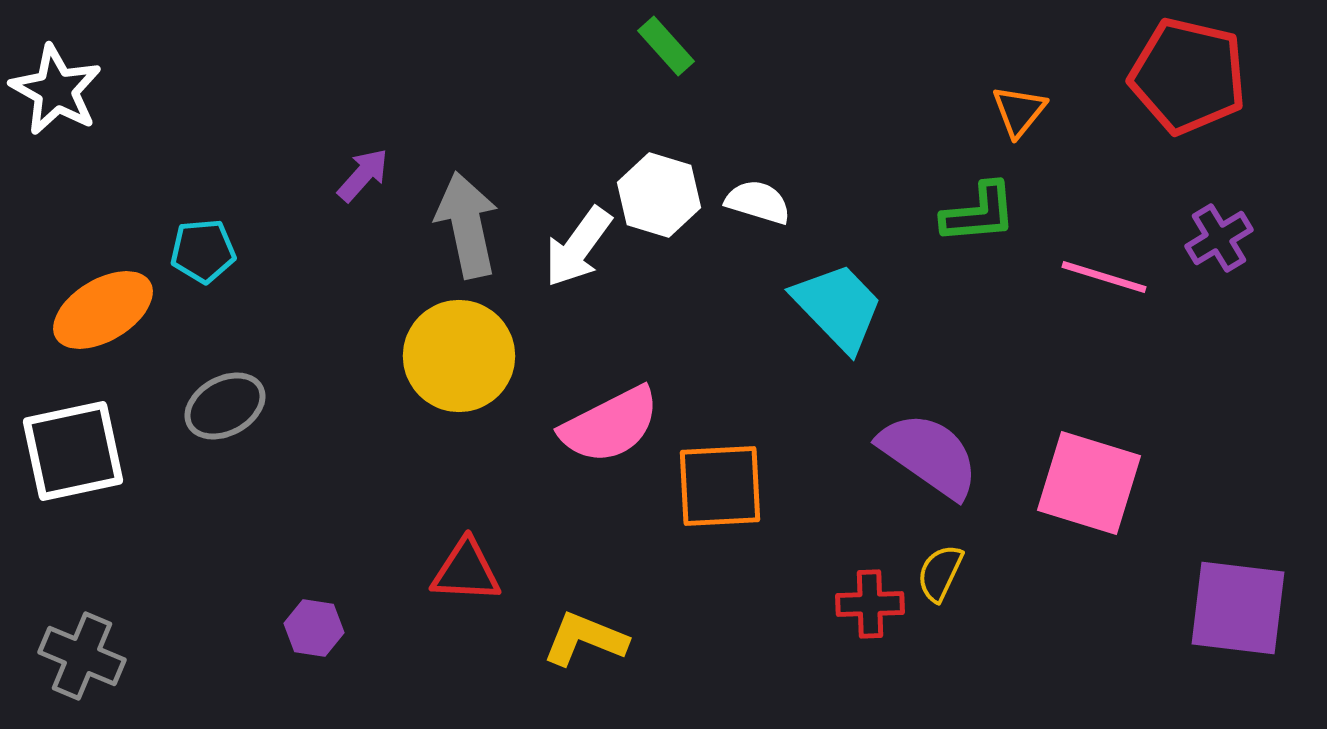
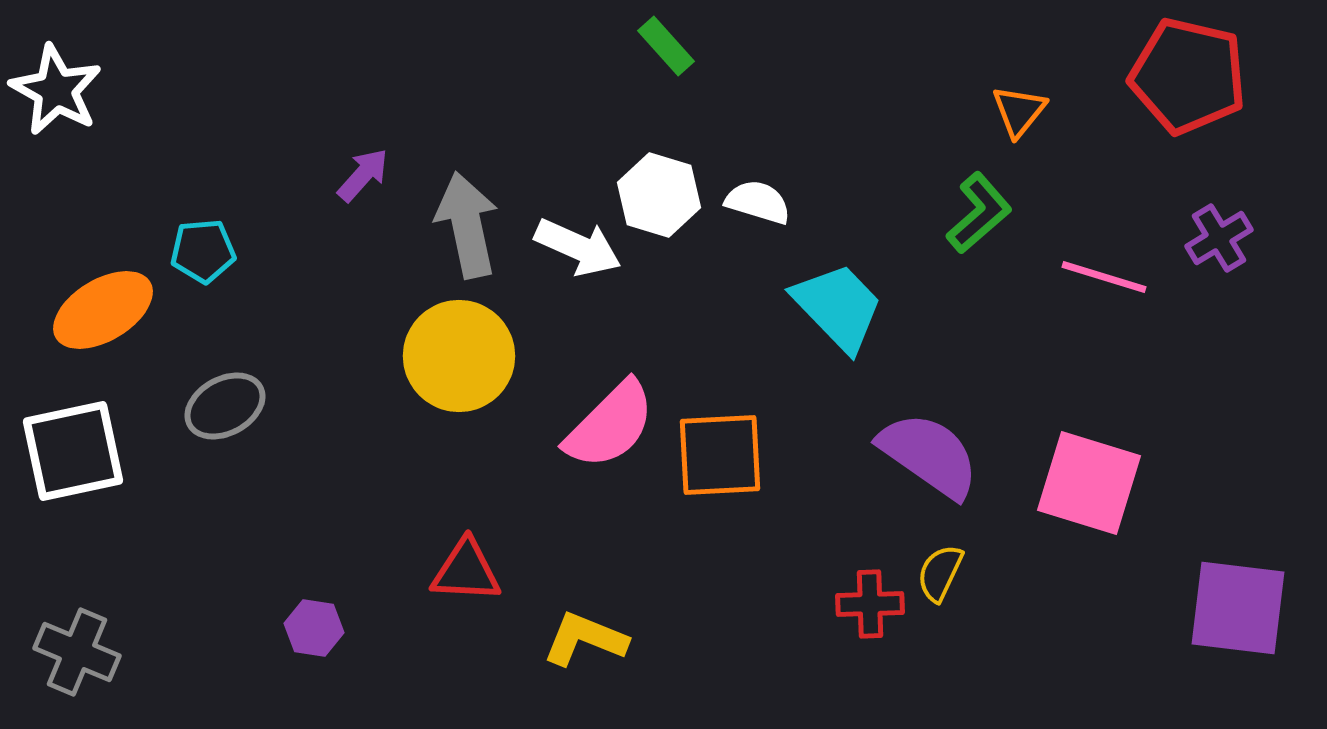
green L-shape: rotated 36 degrees counterclockwise
white arrow: rotated 102 degrees counterclockwise
pink semicircle: rotated 18 degrees counterclockwise
orange square: moved 31 px up
gray cross: moved 5 px left, 4 px up
